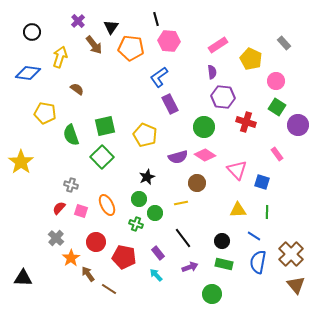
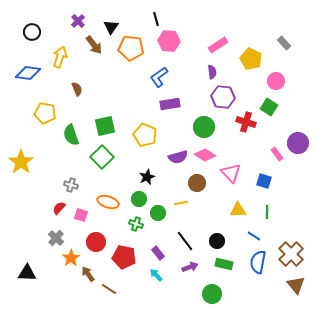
brown semicircle at (77, 89): rotated 32 degrees clockwise
purple rectangle at (170, 104): rotated 72 degrees counterclockwise
green square at (277, 107): moved 8 px left
purple circle at (298, 125): moved 18 px down
pink triangle at (237, 170): moved 6 px left, 3 px down
blue square at (262, 182): moved 2 px right, 1 px up
orange ellipse at (107, 205): moved 1 px right, 3 px up; rotated 45 degrees counterclockwise
pink square at (81, 211): moved 4 px down
green circle at (155, 213): moved 3 px right
black line at (183, 238): moved 2 px right, 3 px down
black circle at (222, 241): moved 5 px left
black triangle at (23, 278): moved 4 px right, 5 px up
